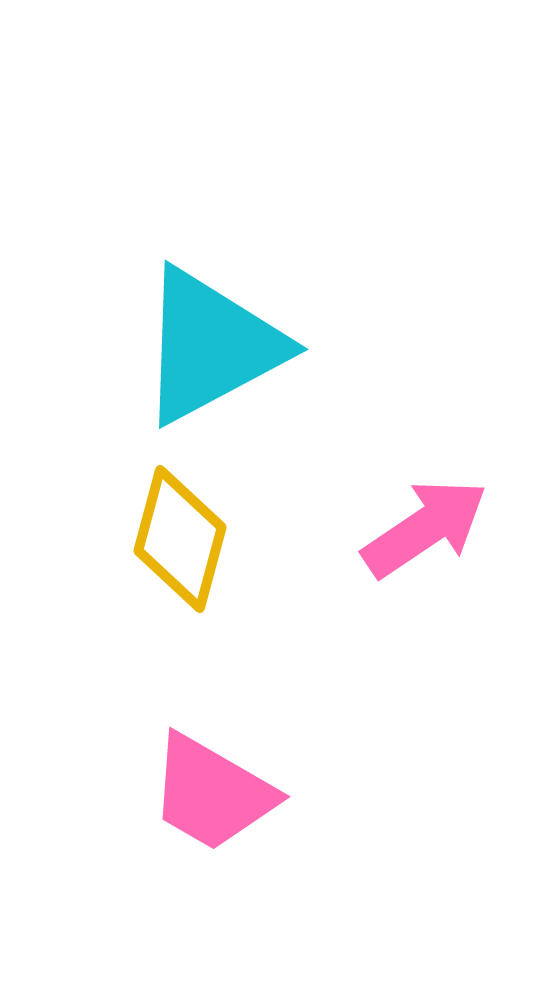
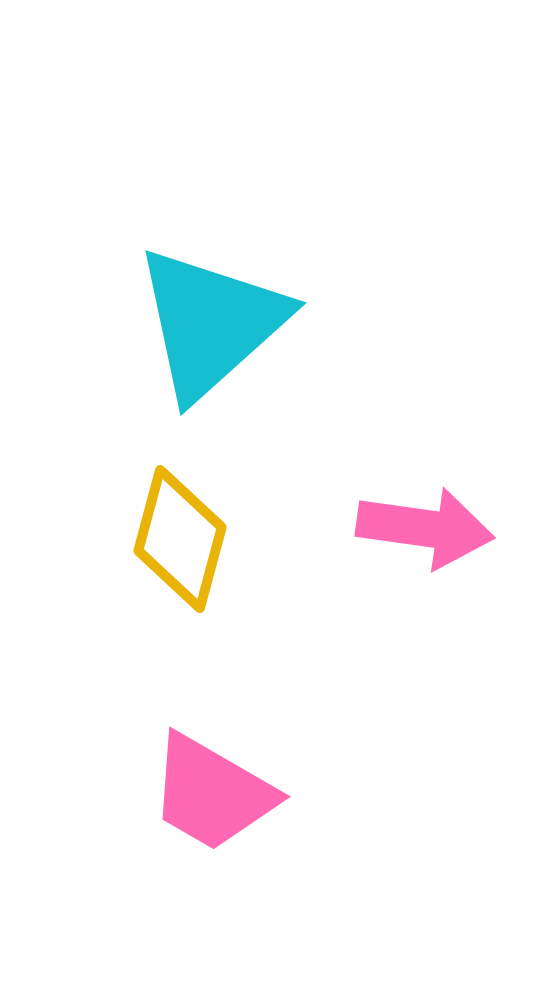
cyan triangle: moved 23 px up; rotated 14 degrees counterclockwise
pink arrow: rotated 42 degrees clockwise
